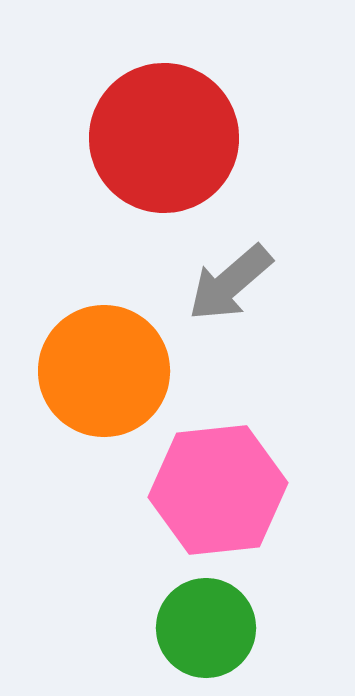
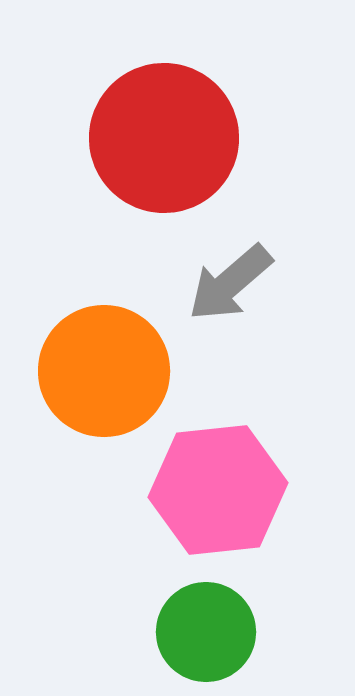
green circle: moved 4 px down
